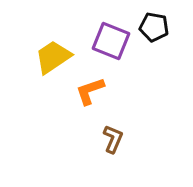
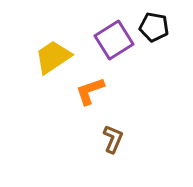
purple square: moved 3 px right, 1 px up; rotated 36 degrees clockwise
